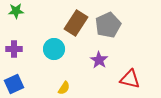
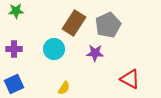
brown rectangle: moved 2 px left
purple star: moved 4 px left, 7 px up; rotated 30 degrees counterclockwise
red triangle: rotated 15 degrees clockwise
